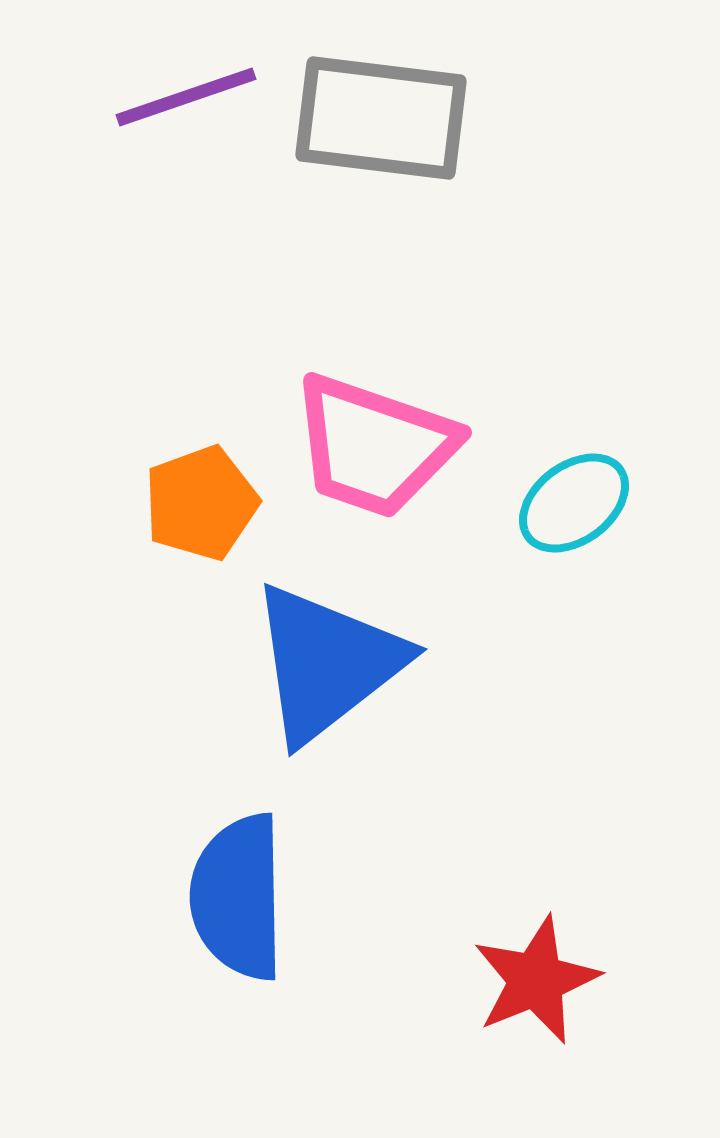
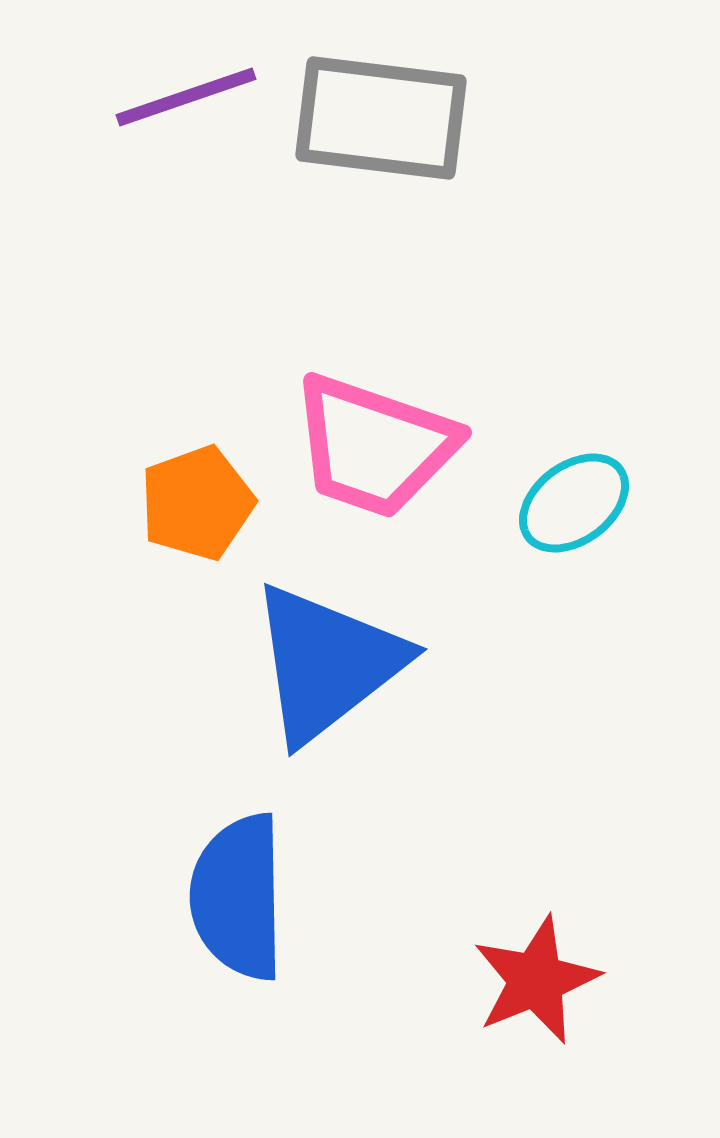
orange pentagon: moved 4 px left
